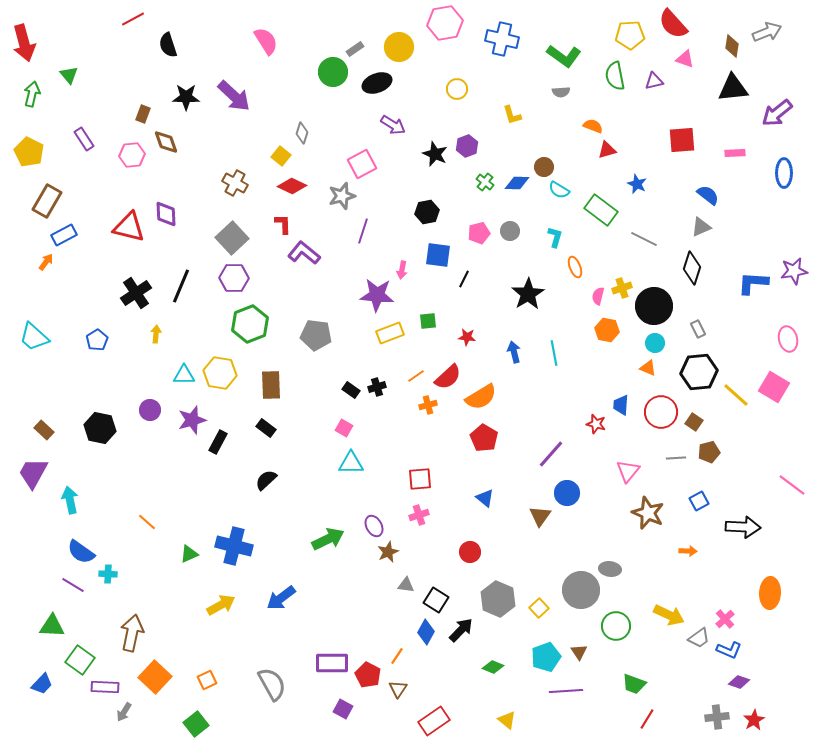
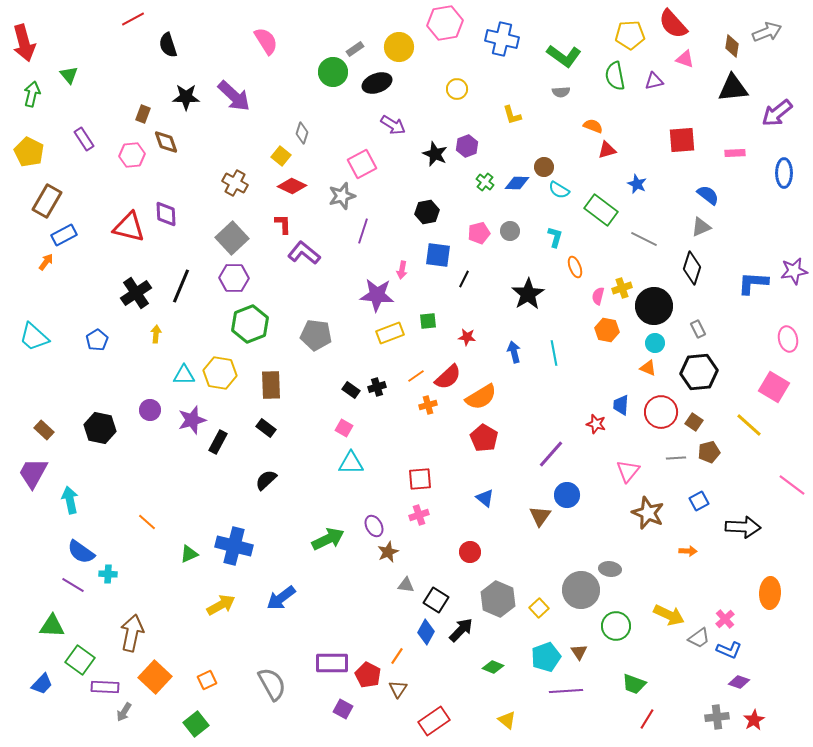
yellow line at (736, 395): moved 13 px right, 30 px down
blue circle at (567, 493): moved 2 px down
